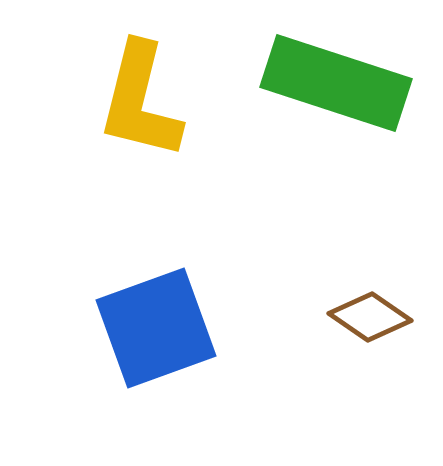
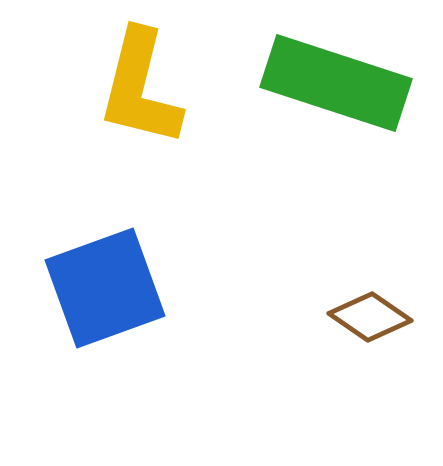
yellow L-shape: moved 13 px up
blue square: moved 51 px left, 40 px up
